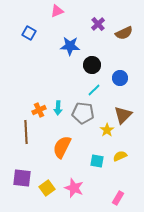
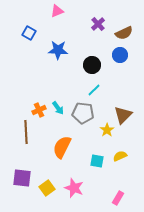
blue star: moved 12 px left, 4 px down
blue circle: moved 23 px up
cyan arrow: rotated 40 degrees counterclockwise
